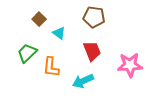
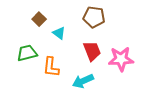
green trapezoid: rotated 30 degrees clockwise
pink star: moved 9 px left, 6 px up
